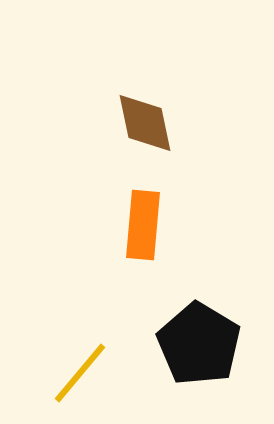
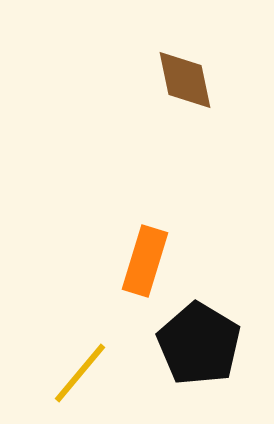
brown diamond: moved 40 px right, 43 px up
orange rectangle: moved 2 px right, 36 px down; rotated 12 degrees clockwise
